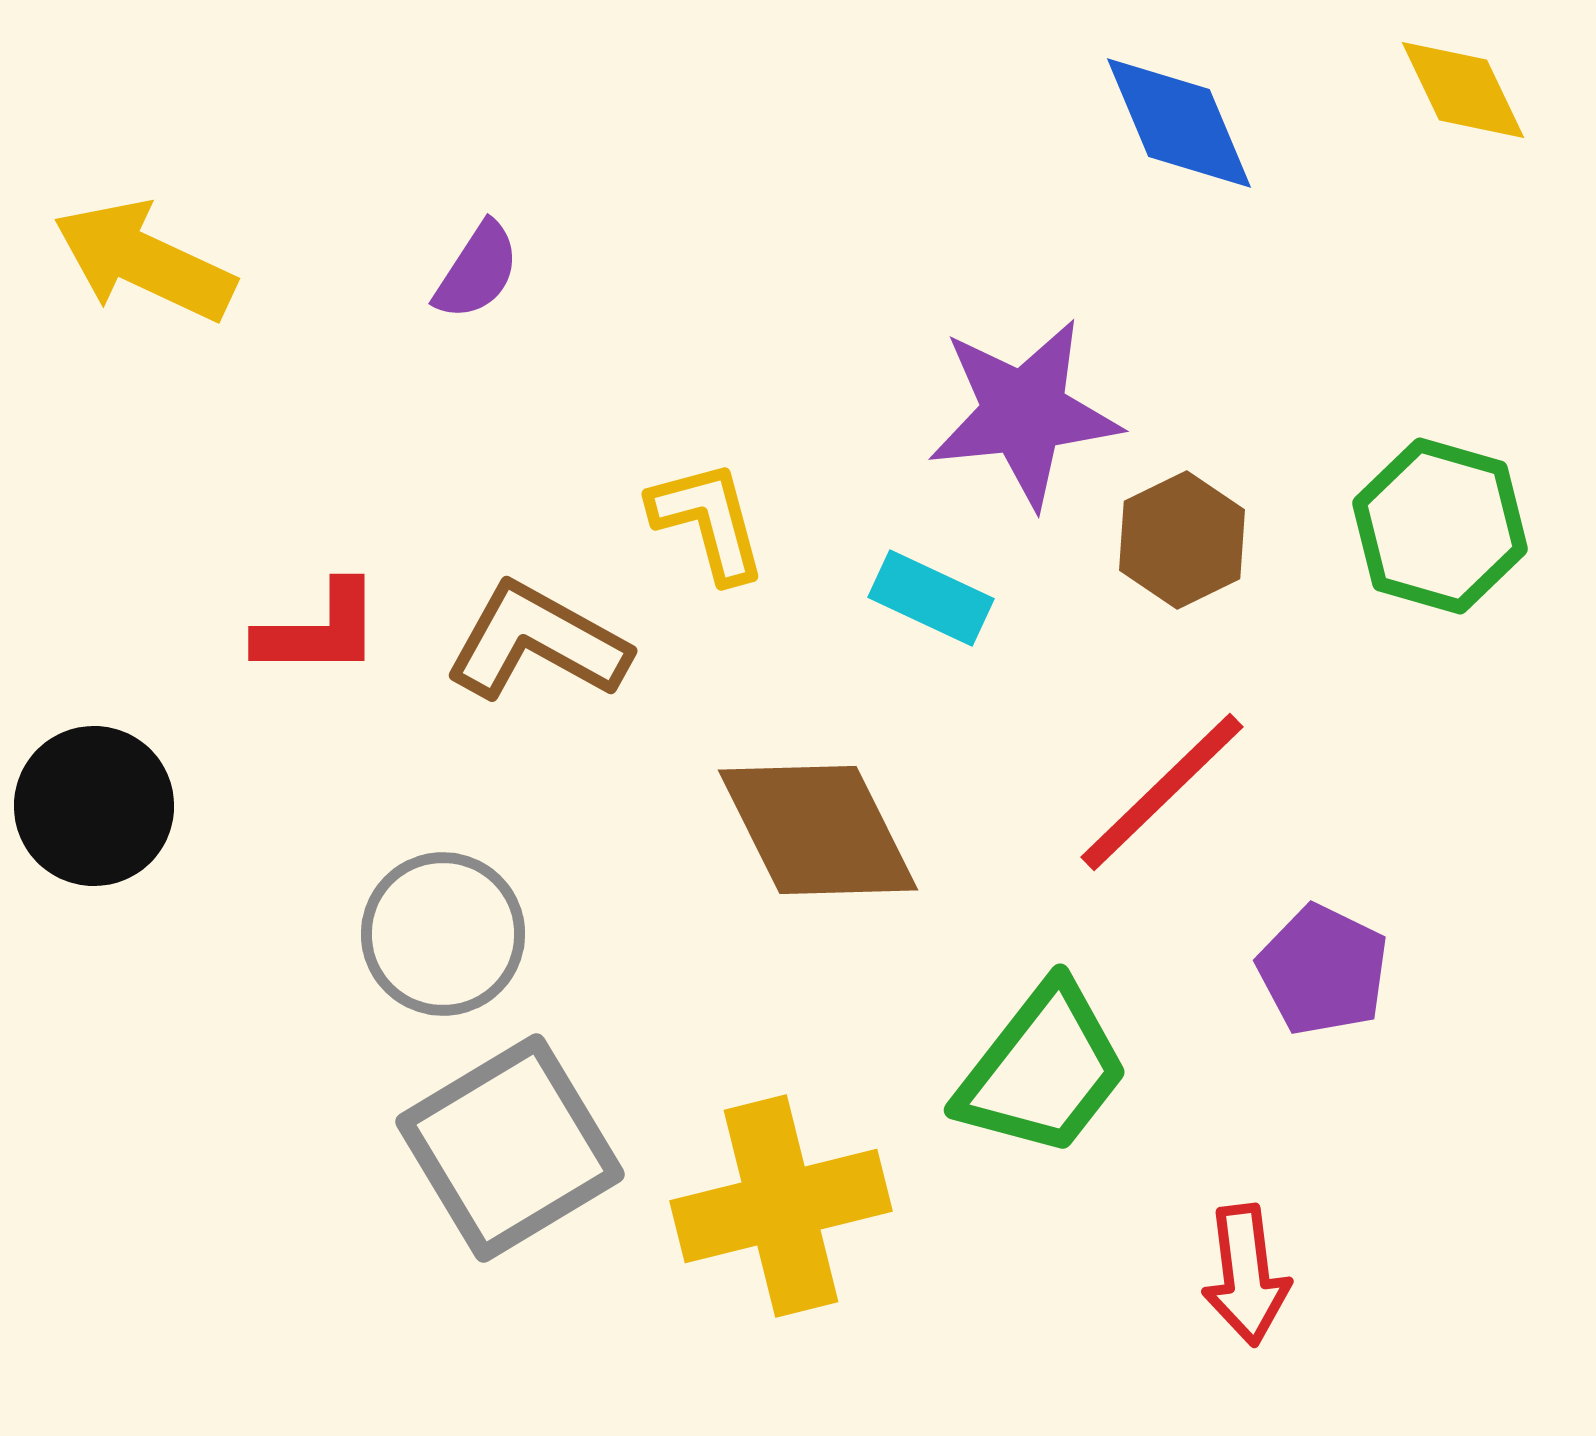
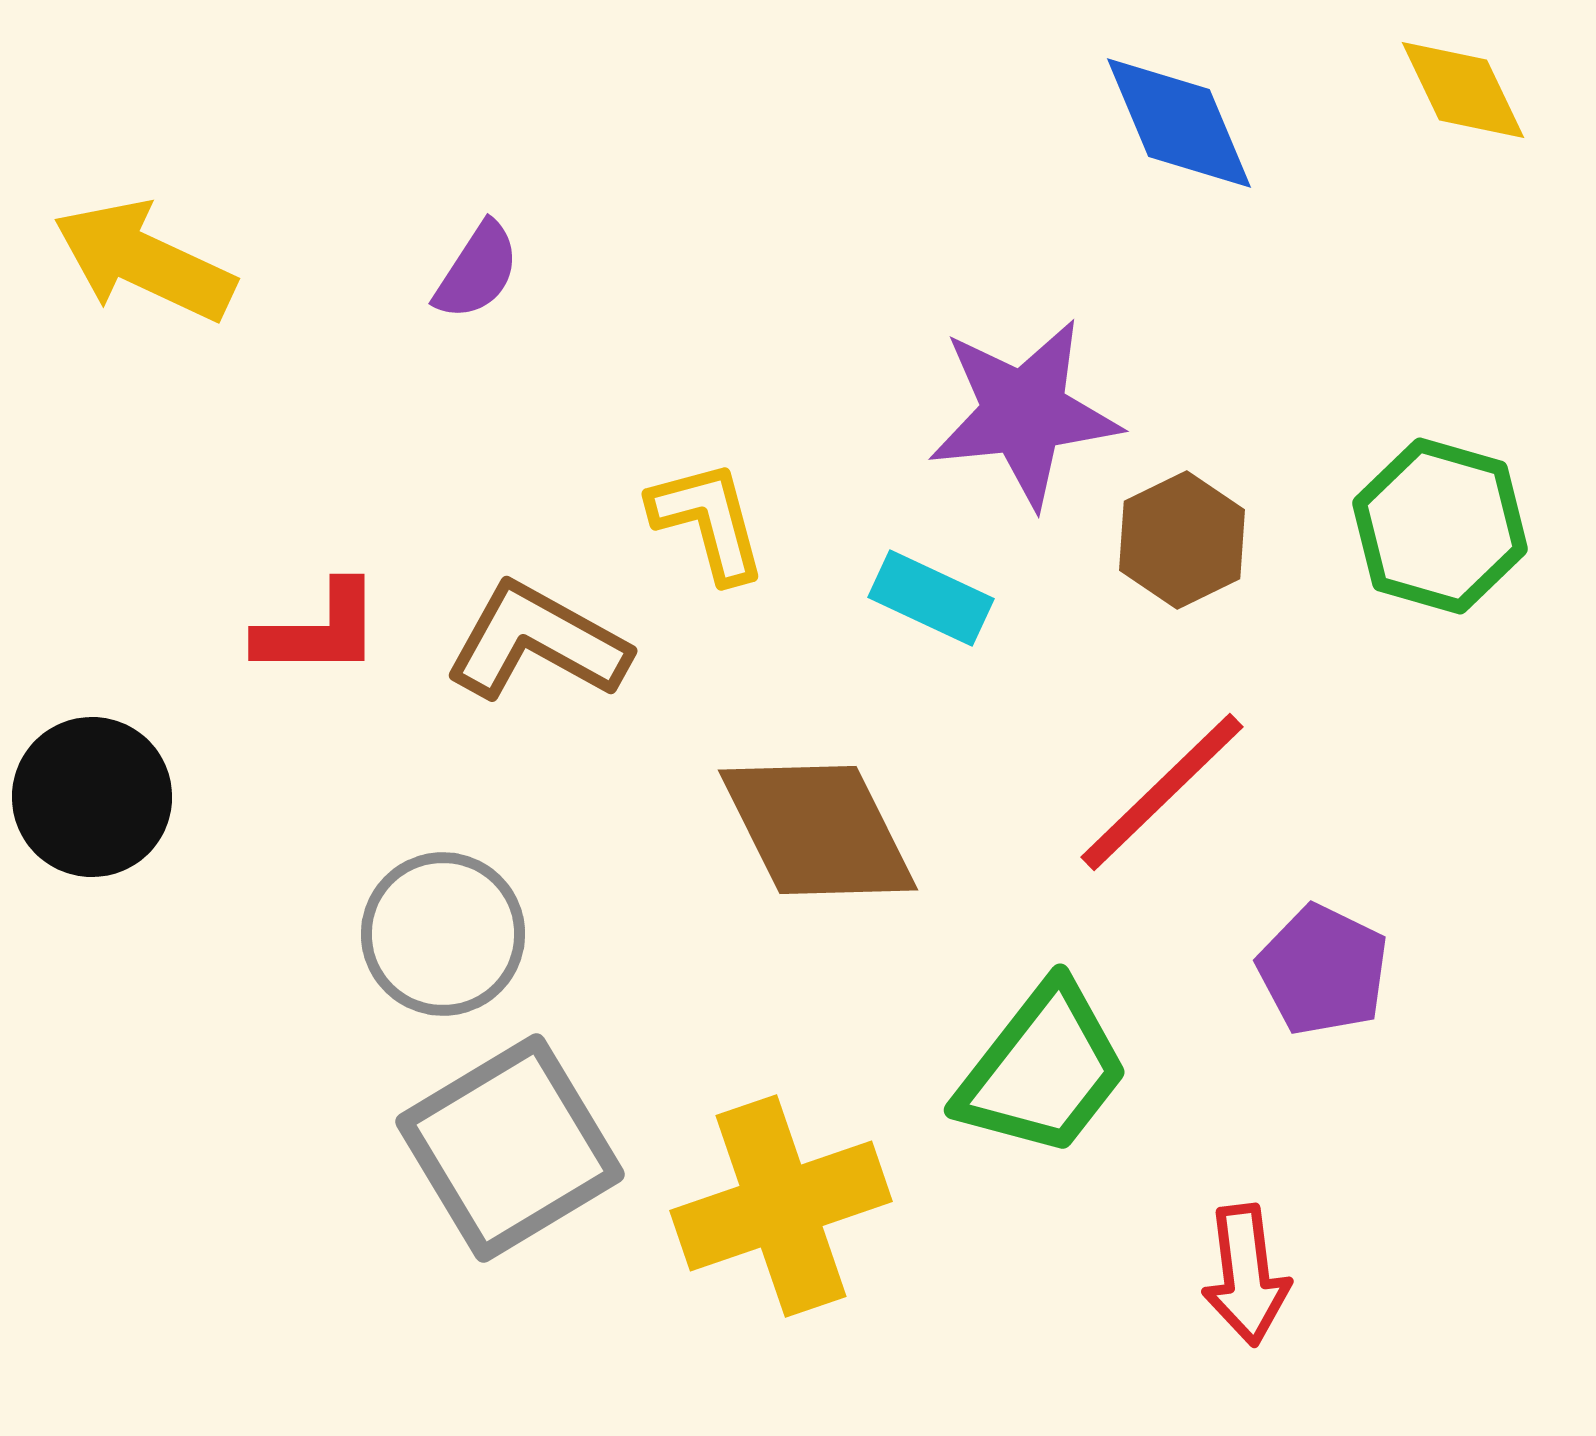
black circle: moved 2 px left, 9 px up
yellow cross: rotated 5 degrees counterclockwise
